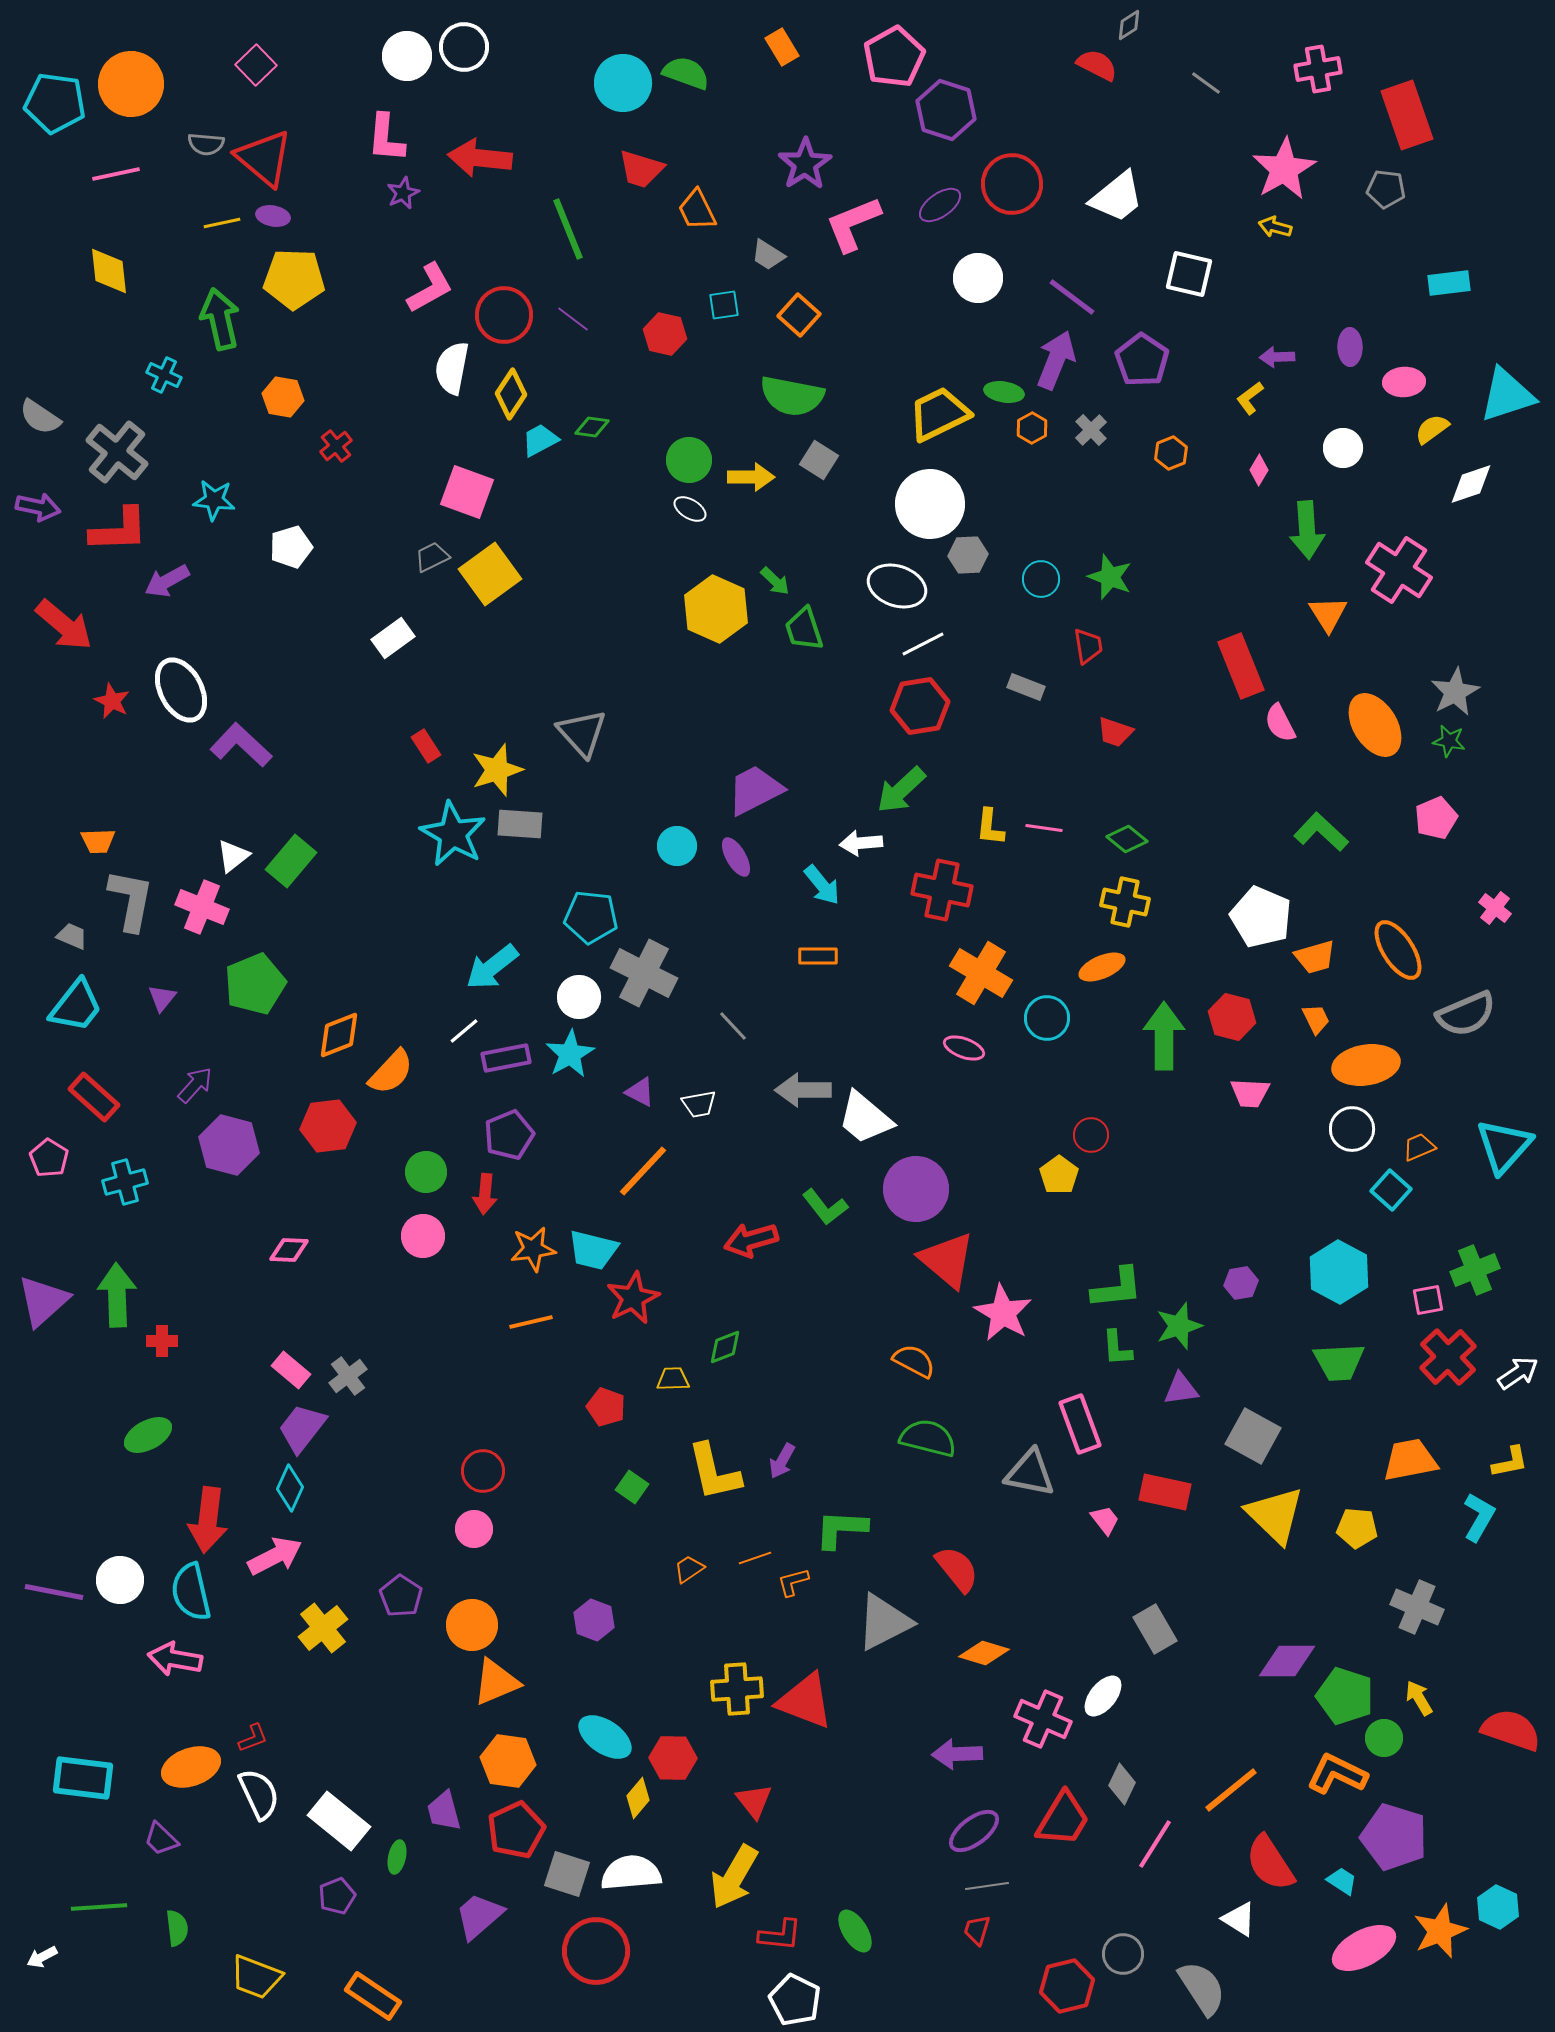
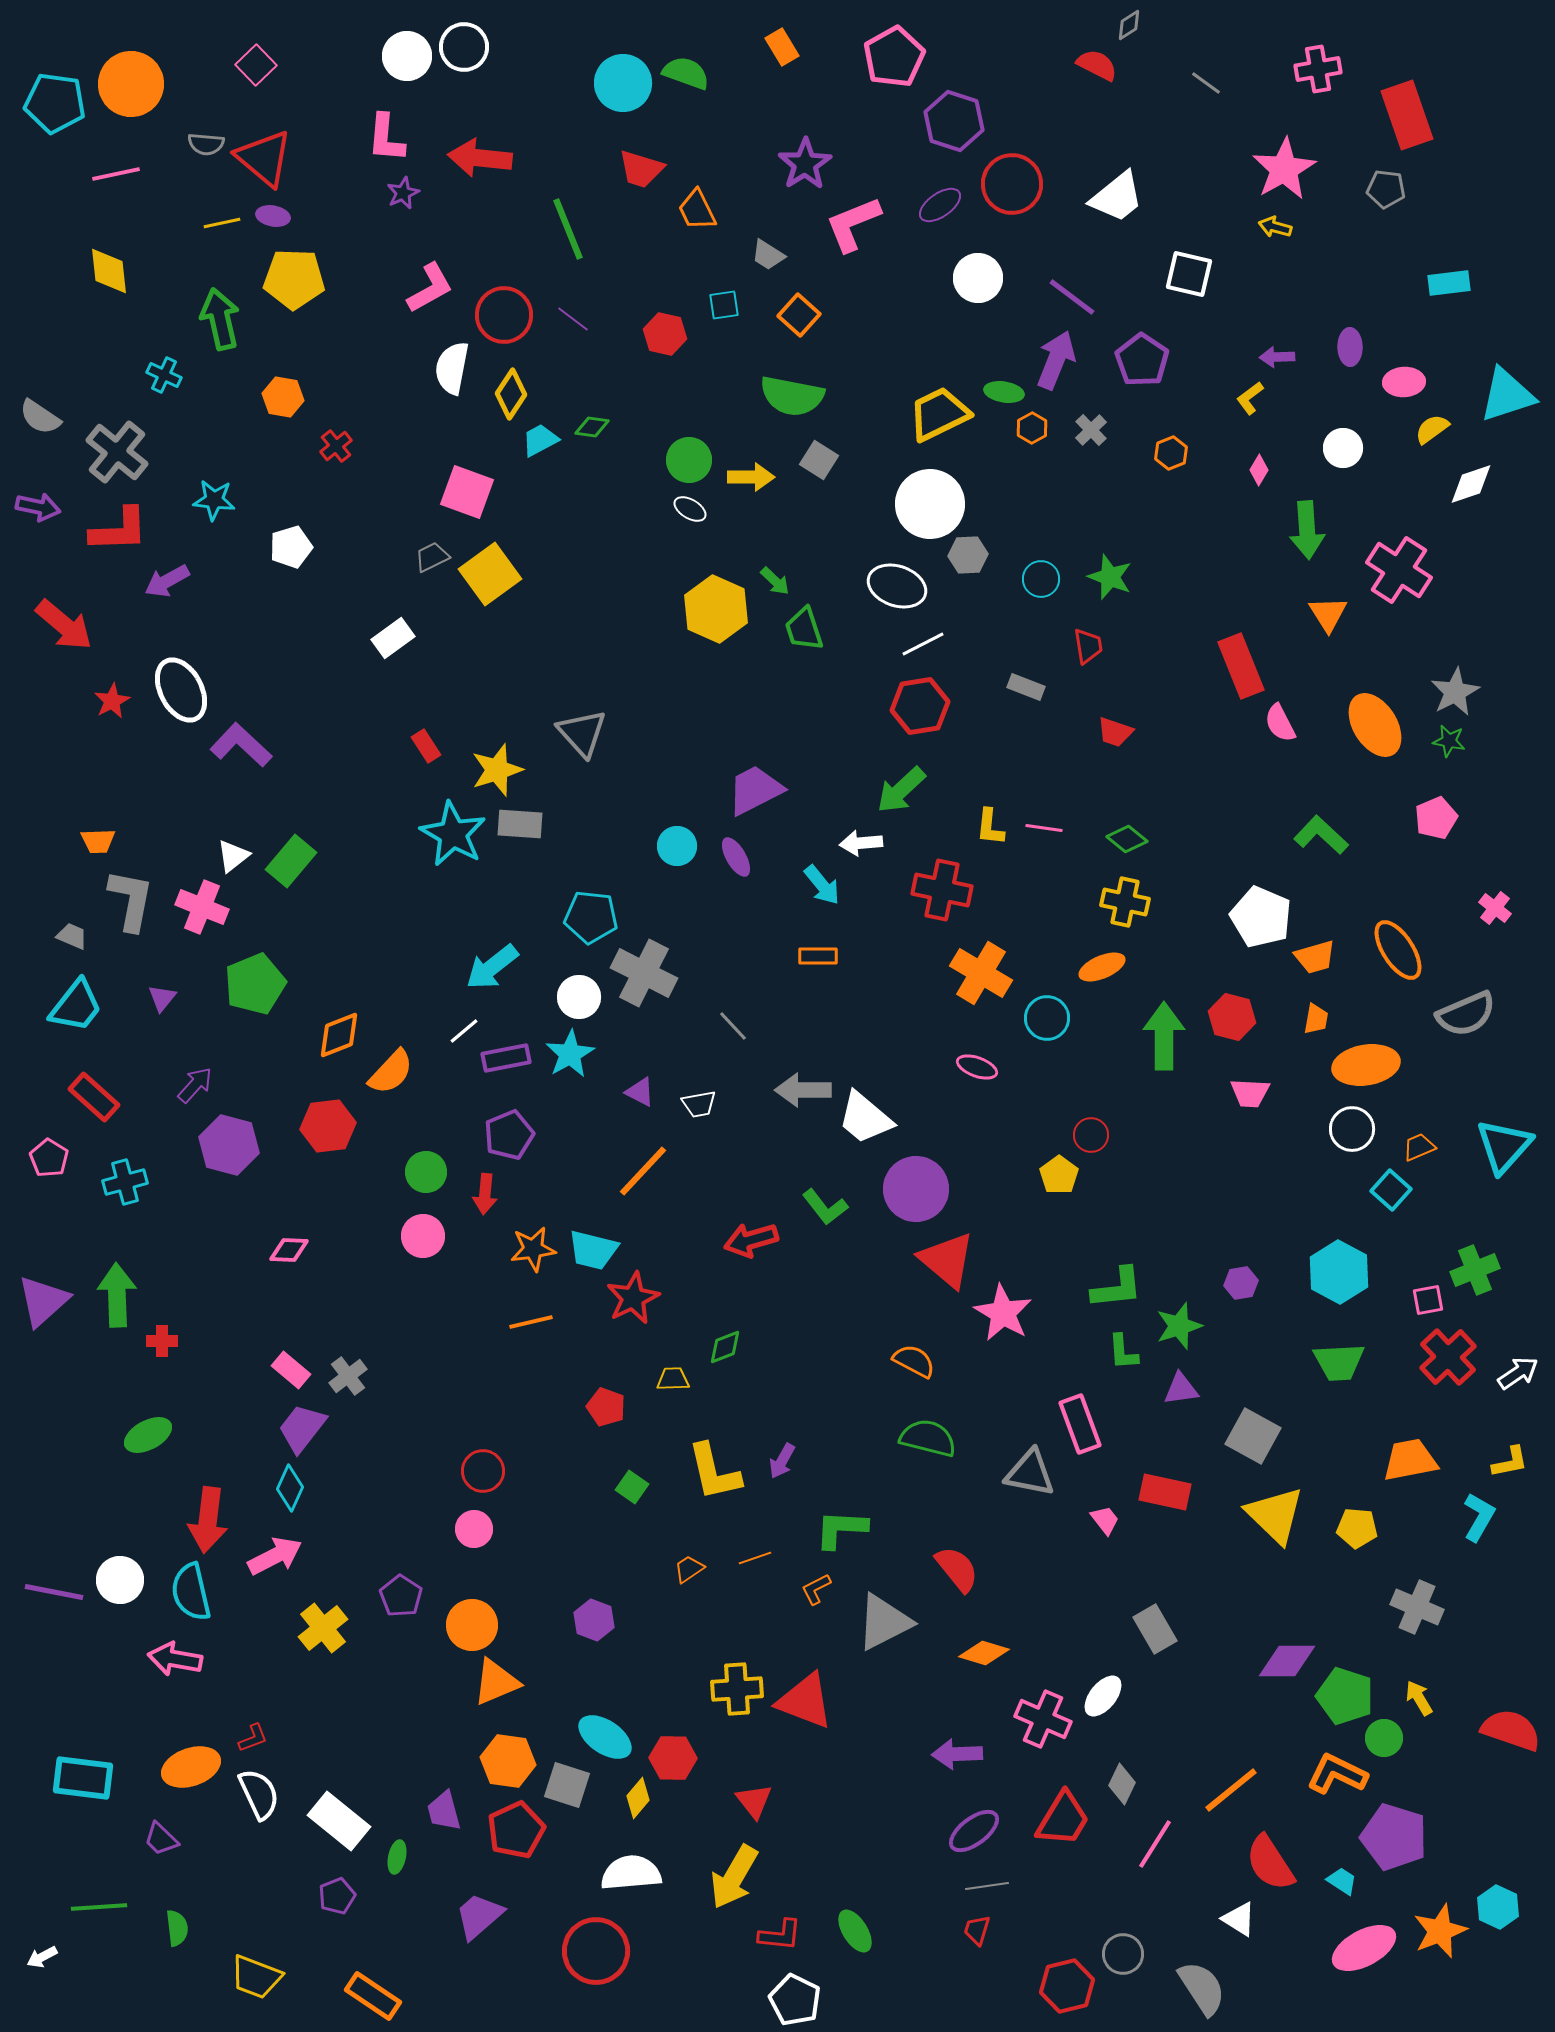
purple hexagon at (946, 110): moved 8 px right, 11 px down
red star at (112, 701): rotated 18 degrees clockwise
green L-shape at (1321, 832): moved 3 px down
orange trapezoid at (1316, 1019): rotated 36 degrees clockwise
pink ellipse at (964, 1048): moved 13 px right, 19 px down
green L-shape at (1117, 1348): moved 6 px right, 4 px down
orange L-shape at (793, 1582): moved 23 px right, 7 px down; rotated 12 degrees counterclockwise
gray square at (567, 1874): moved 89 px up
